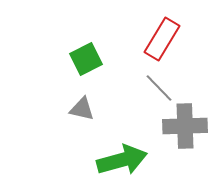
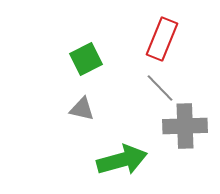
red rectangle: rotated 9 degrees counterclockwise
gray line: moved 1 px right
